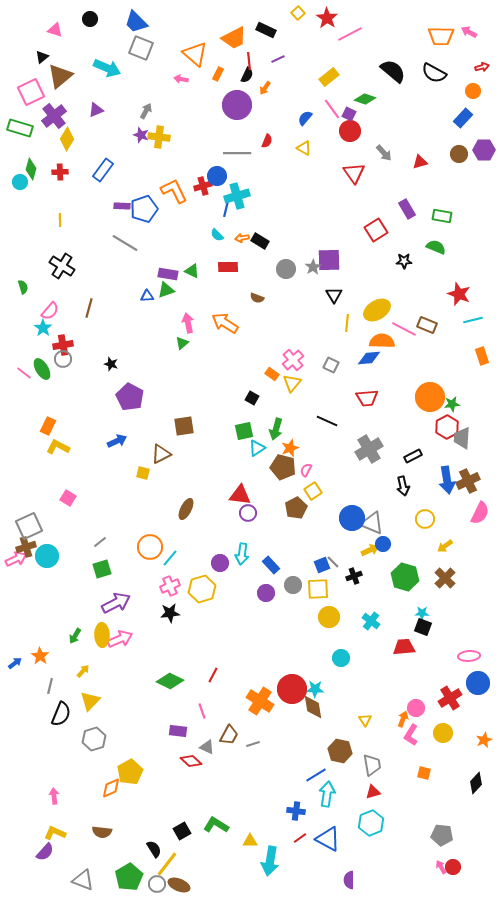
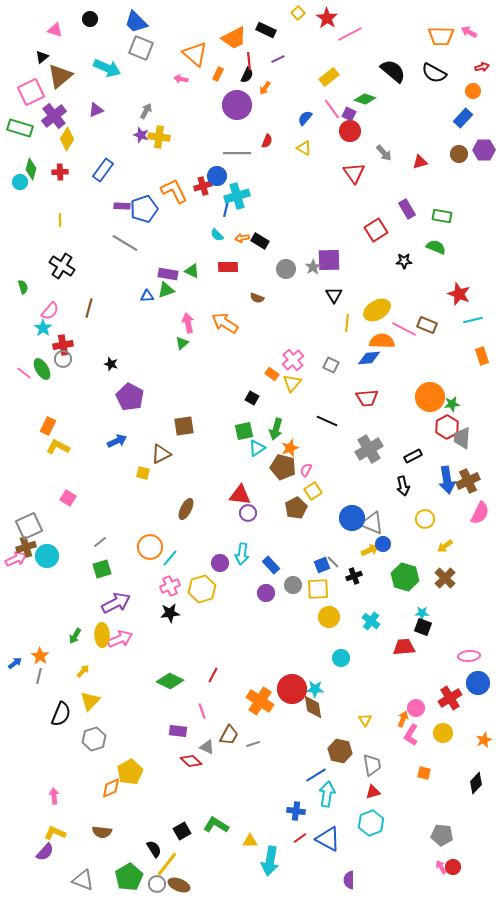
gray line at (50, 686): moved 11 px left, 10 px up
